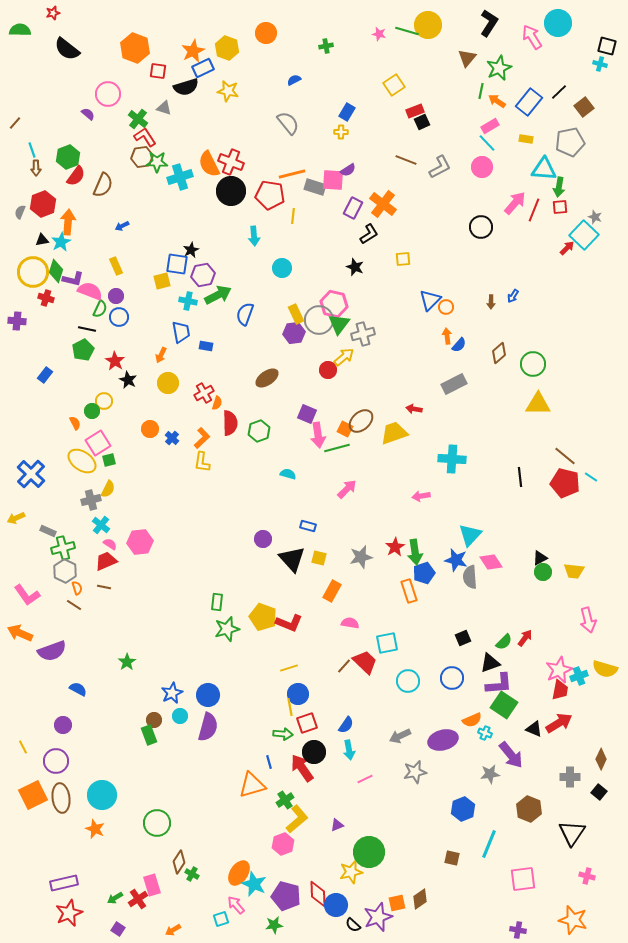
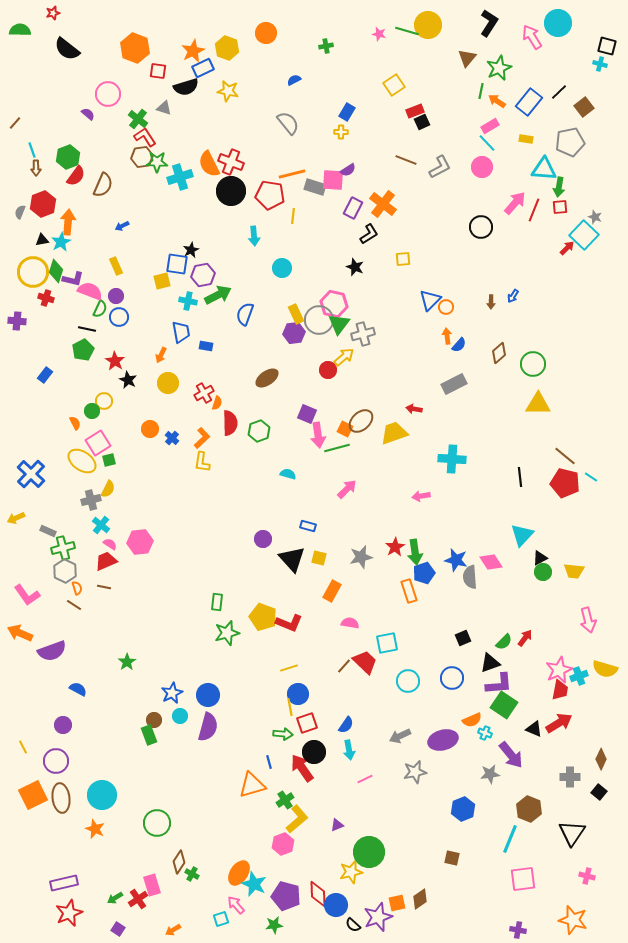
cyan triangle at (470, 535): moved 52 px right
green star at (227, 629): moved 4 px down
cyan line at (489, 844): moved 21 px right, 5 px up
